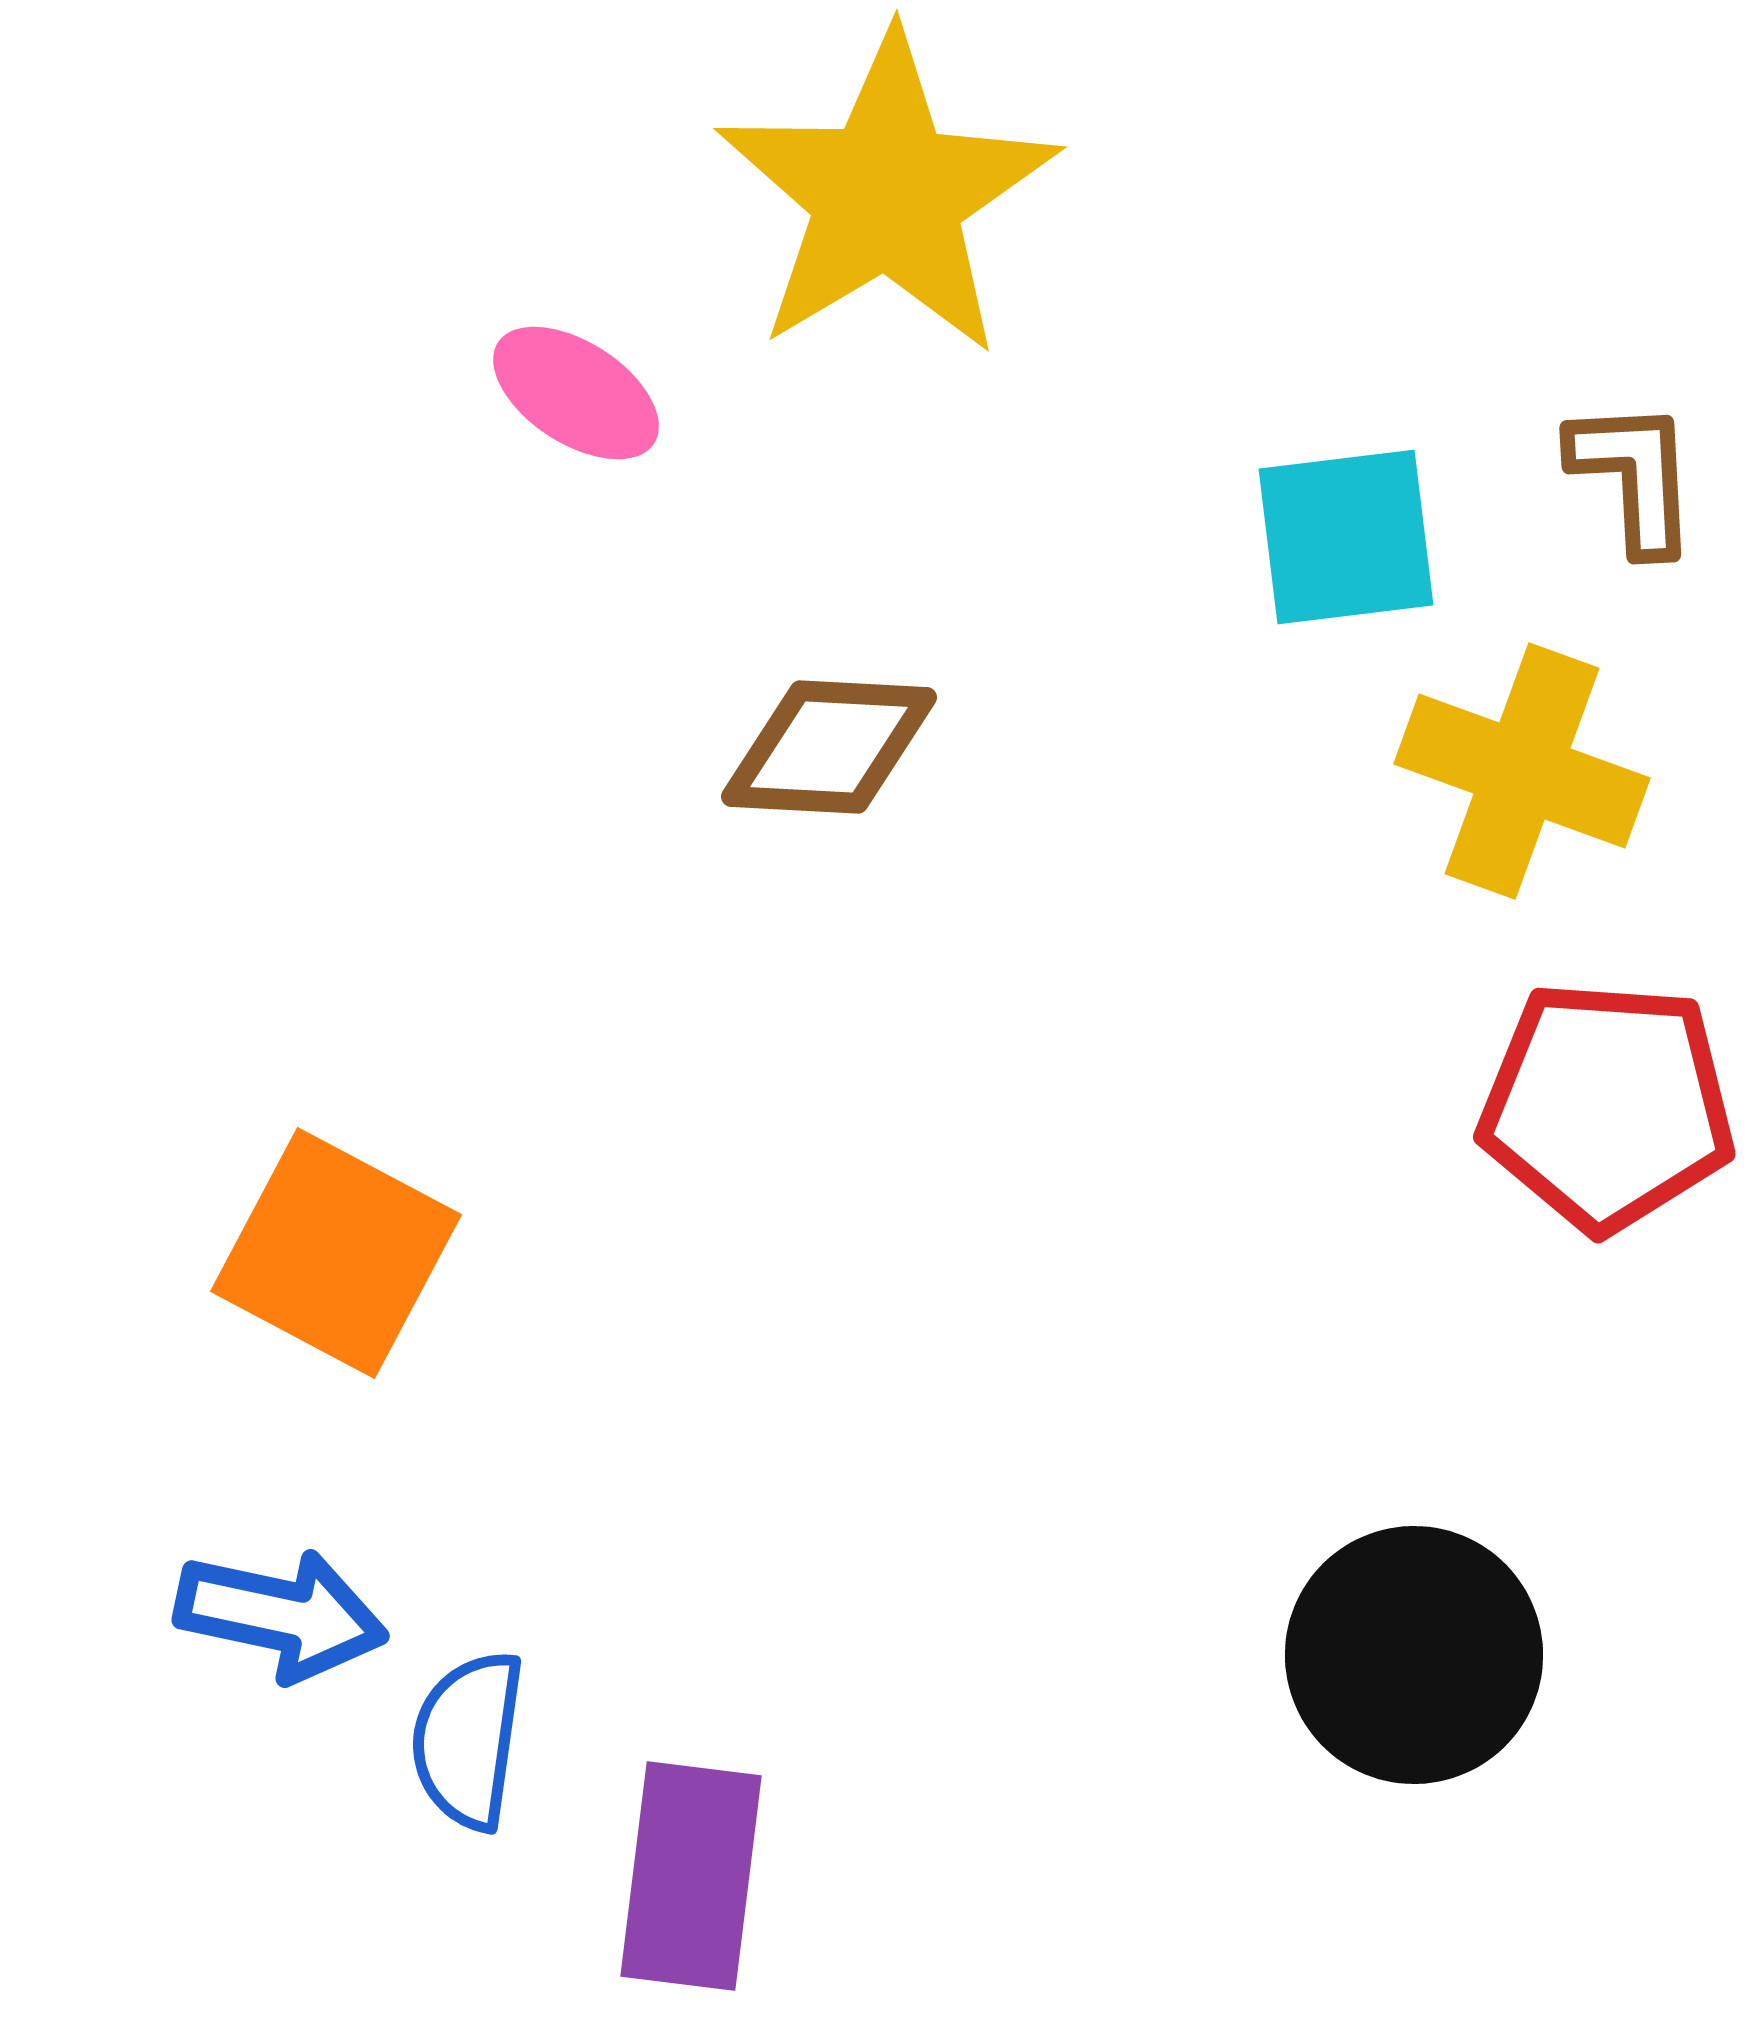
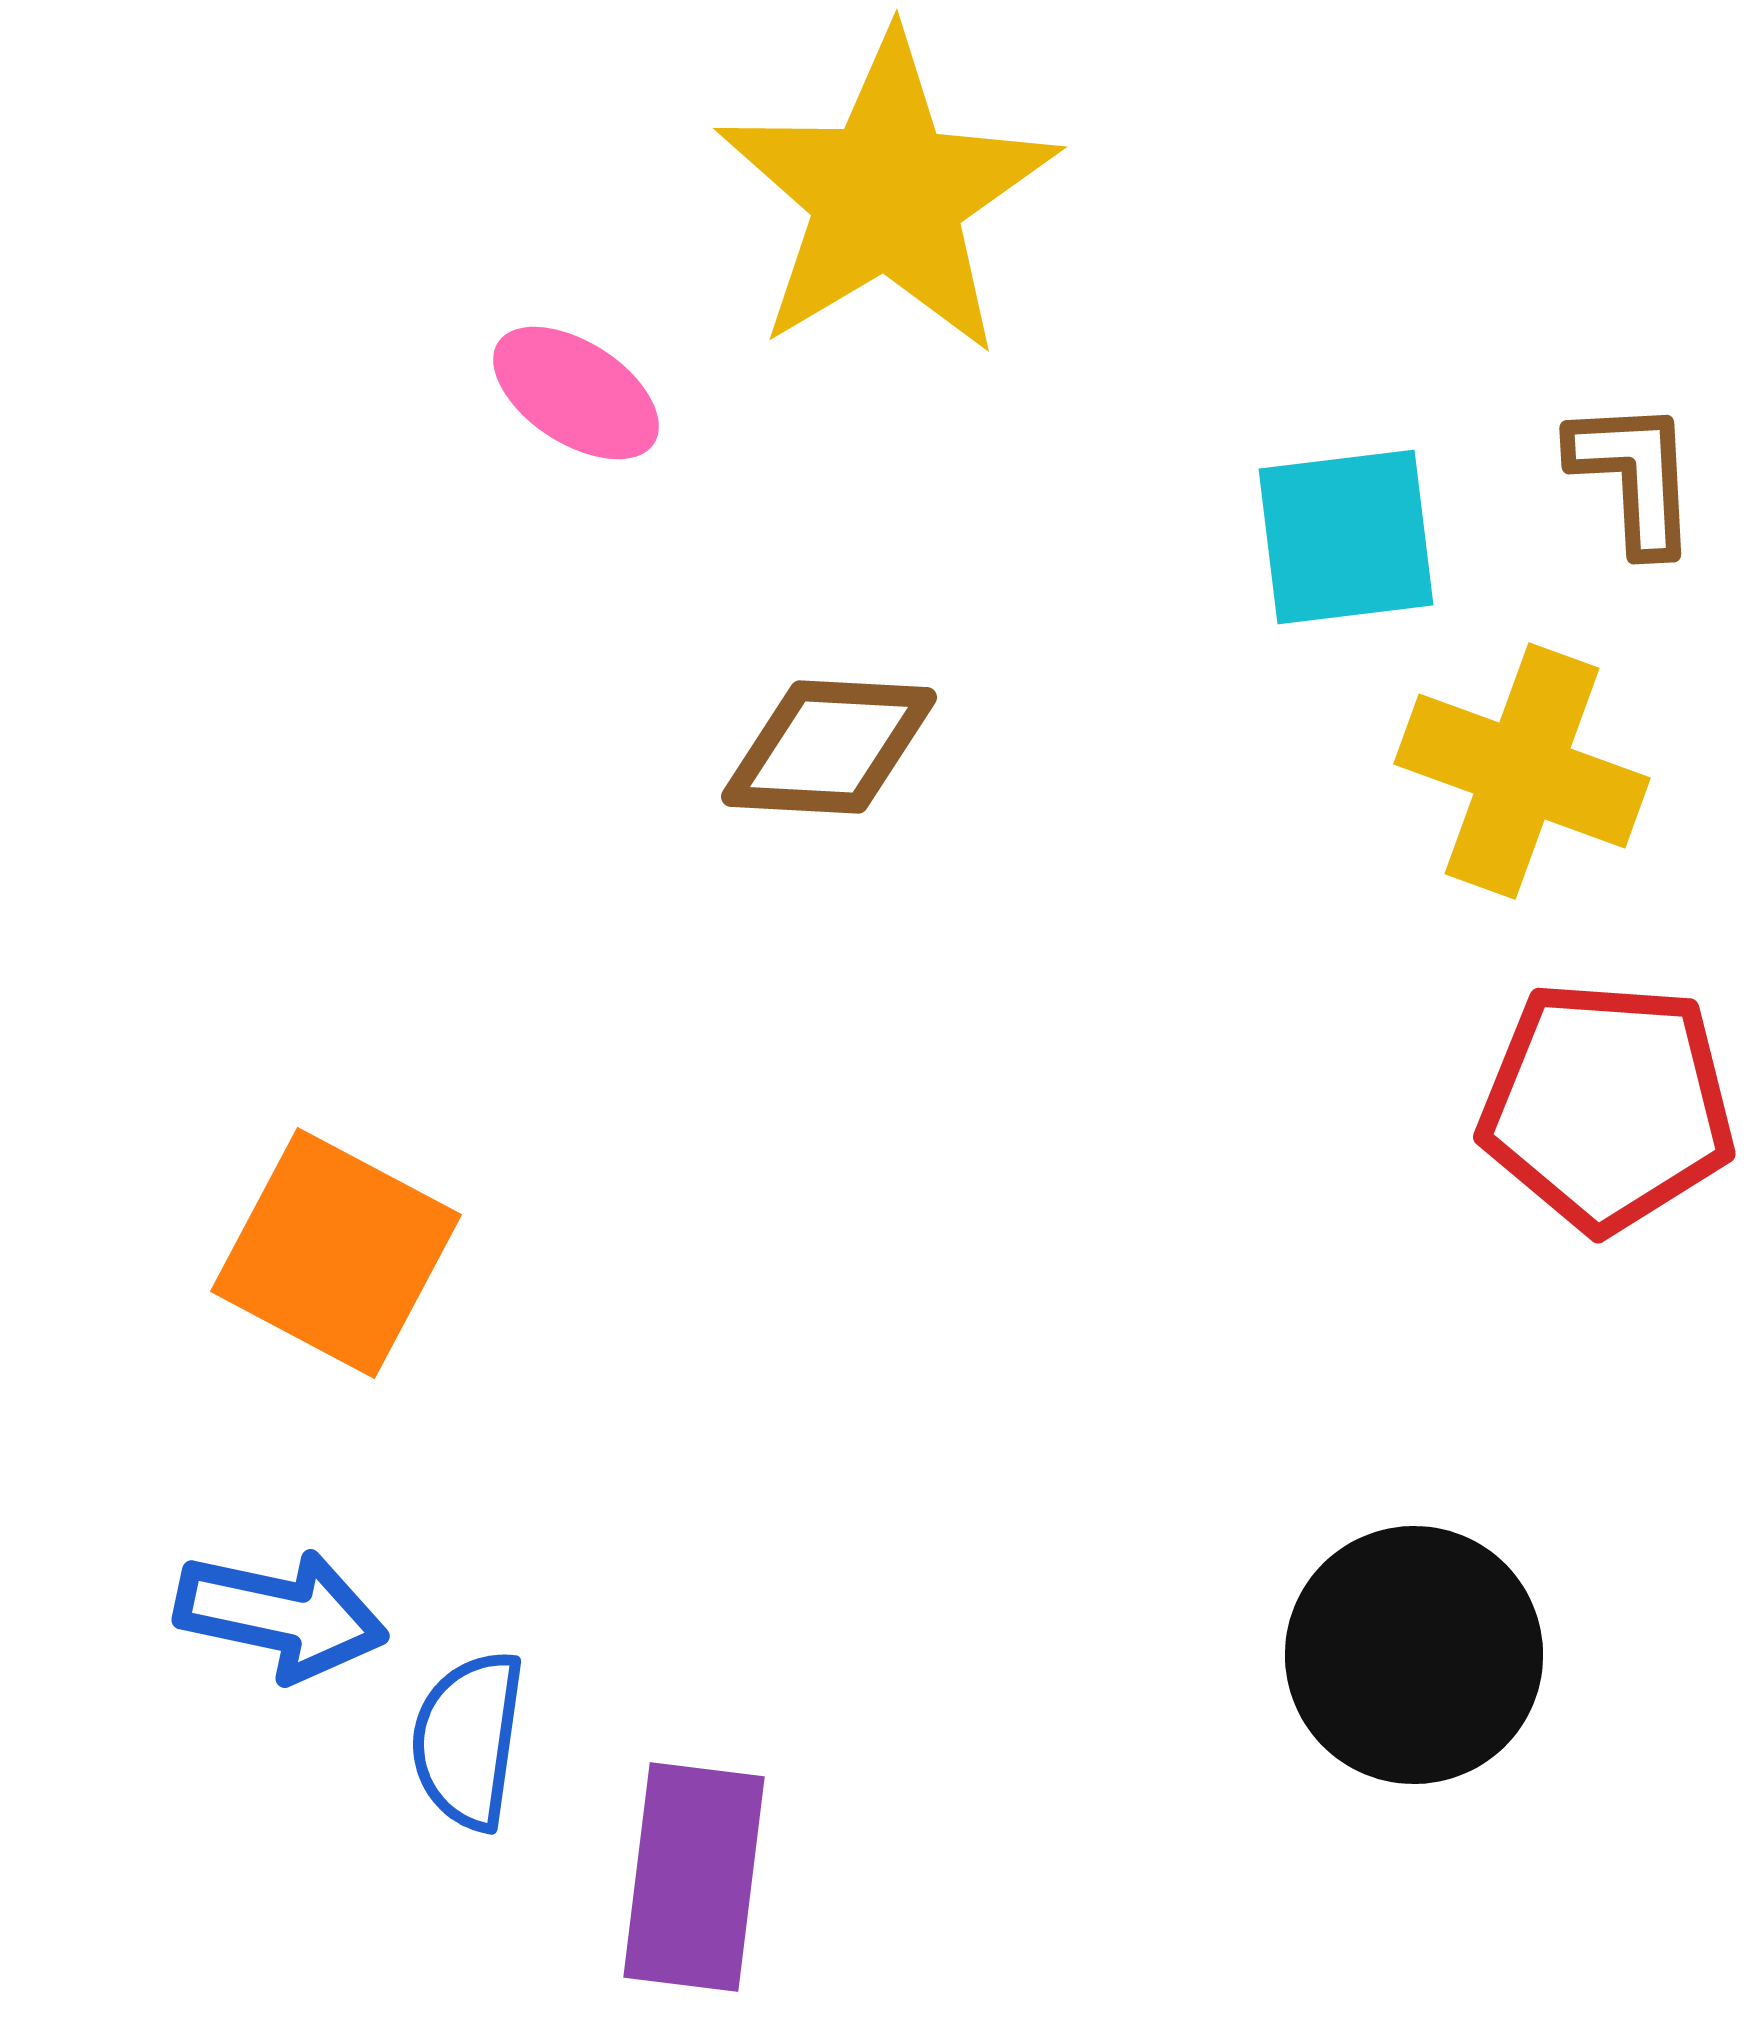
purple rectangle: moved 3 px right, 1 px down
